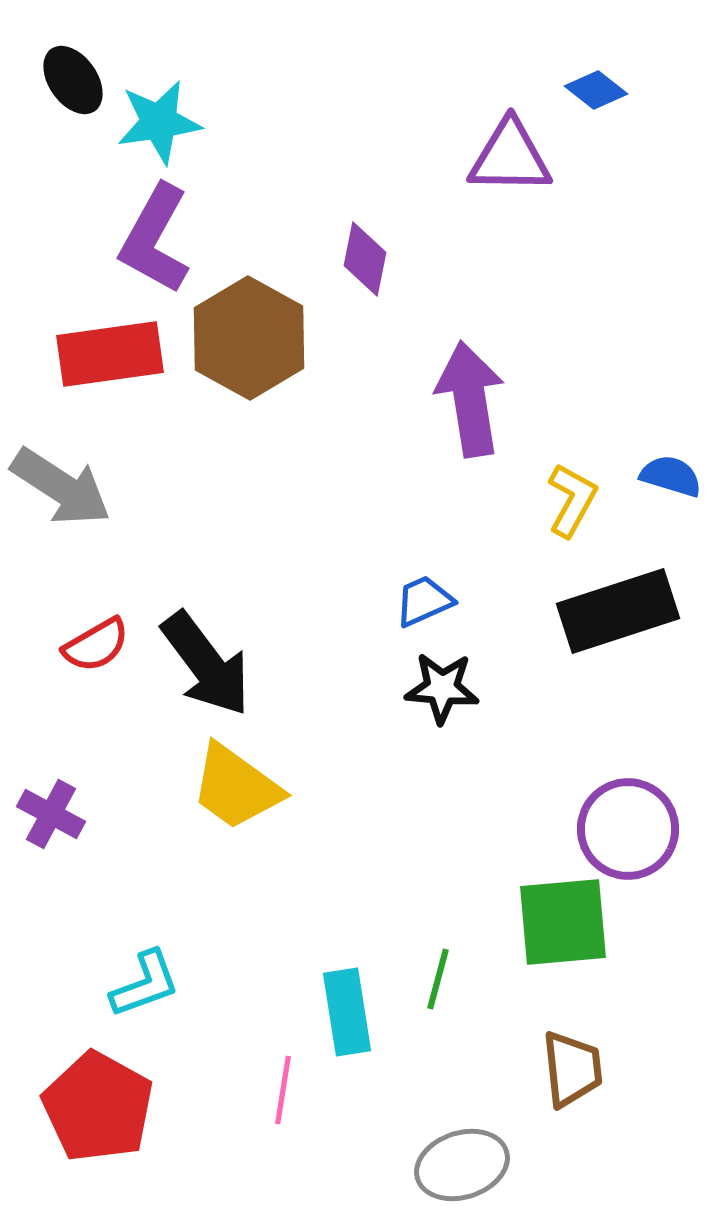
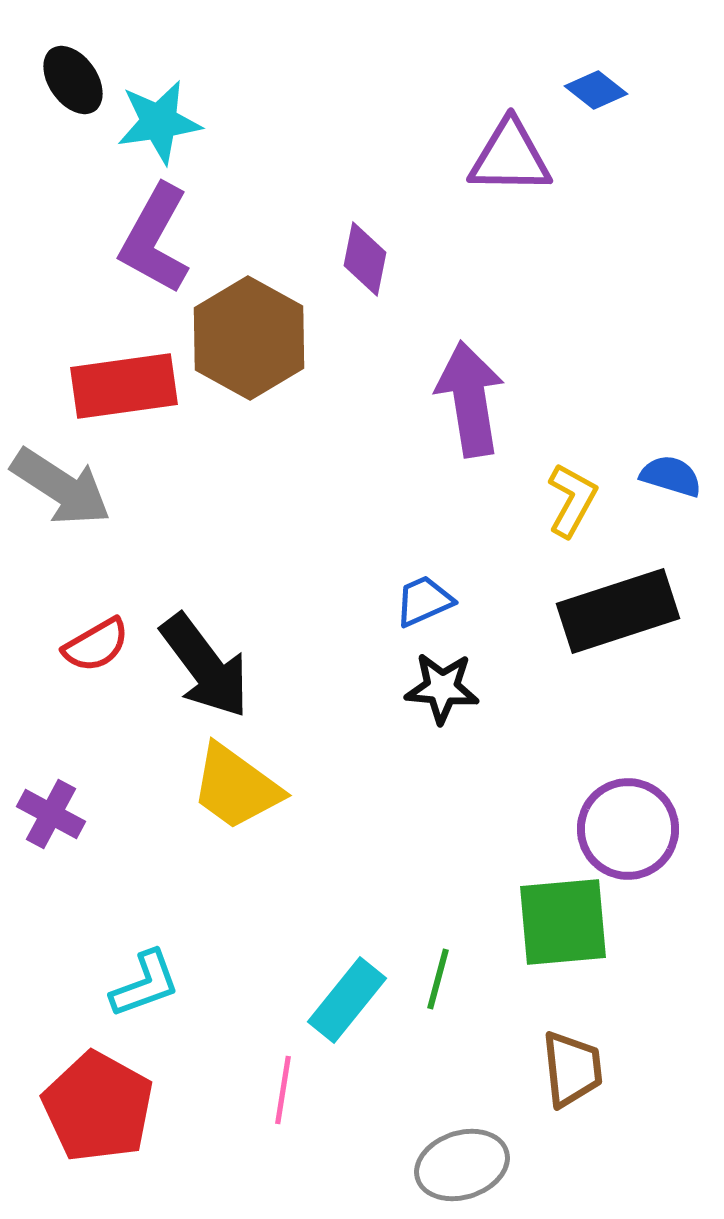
red rectangle: moved 14 px right, 32 px down
black arrow: moved 1 px left, 2 px down
cyan rectangle: moved 12 px up; rotated 48 degrees clockwise
